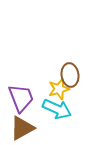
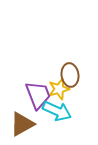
purple trapezoid: moved 17 px right, 3 px up
cyan arrow: moved 2 px down
brown triangle: moved 4 px up
